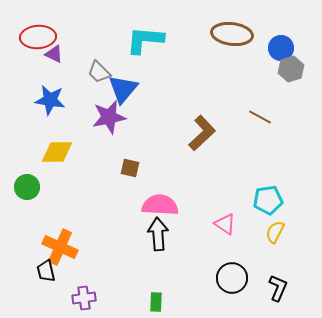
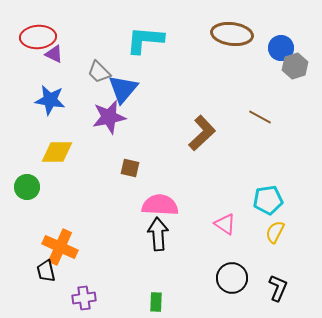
gray hexagon: moved 4 px right, 3 px up
